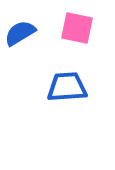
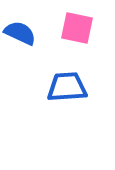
blue semicircle: rotated 56 degrees clockwise
